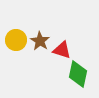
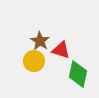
yellow circle: moved 18 px right, 21 px down
red triangle: moved 1 px left
